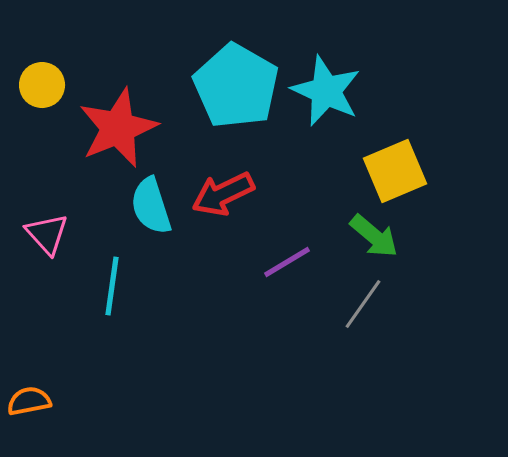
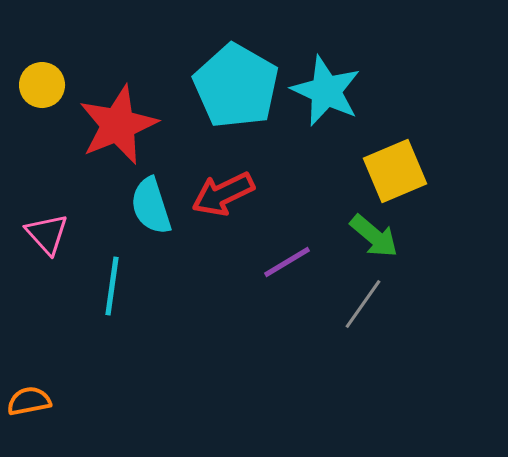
red star: moved 3 px up
